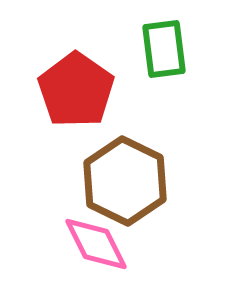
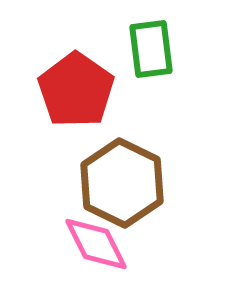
green rectangle: moved 13 px left
brown hexagon: moved 3 px left, 2 px down
